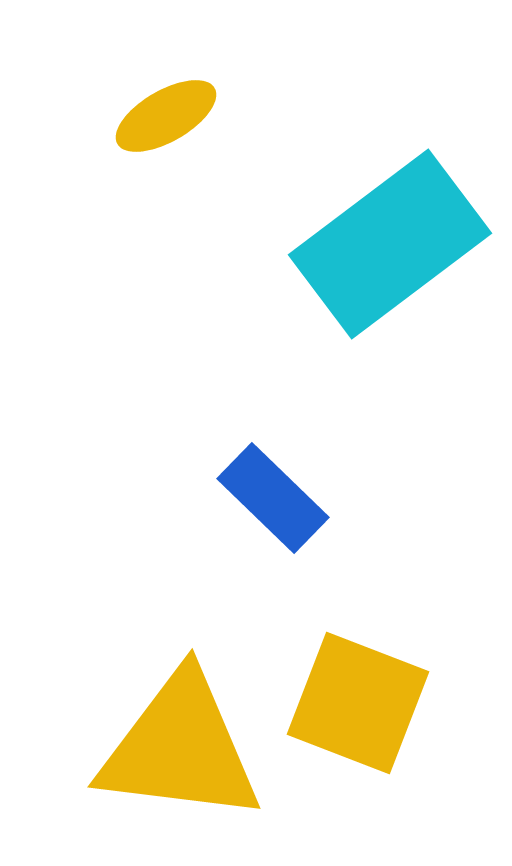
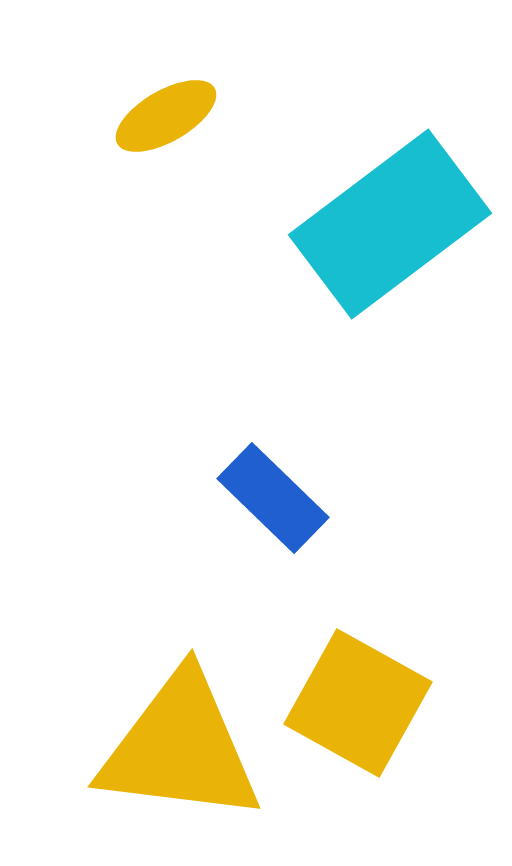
cyan rectangle: moved 20 px up
yellow square: rotated 8 degrees clockwise
